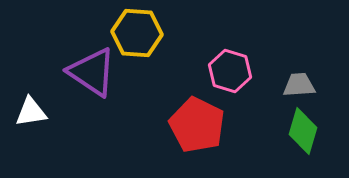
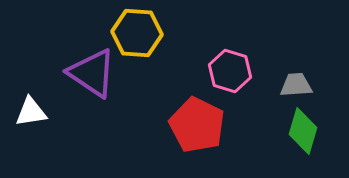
purple triangle: moved 1 px down
gray trapezoid: moved 3 px left
